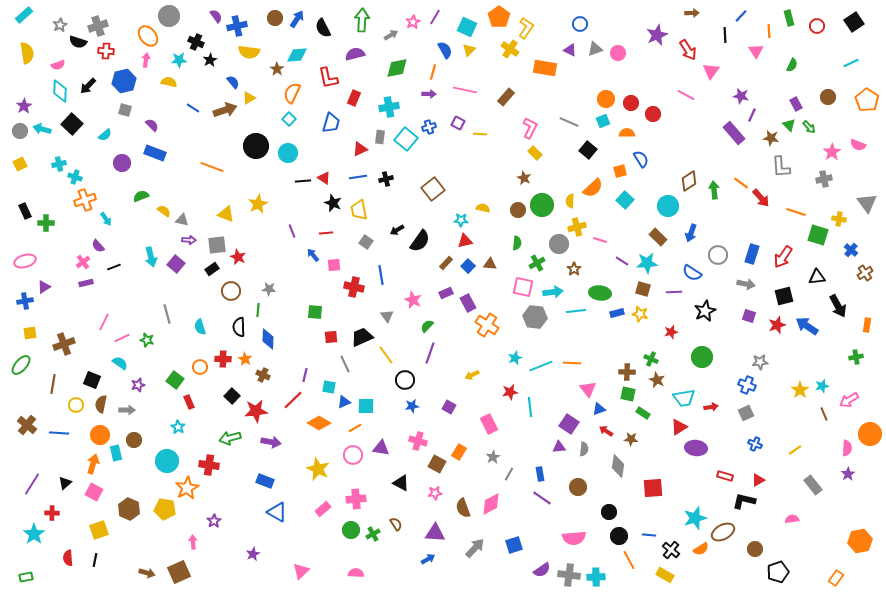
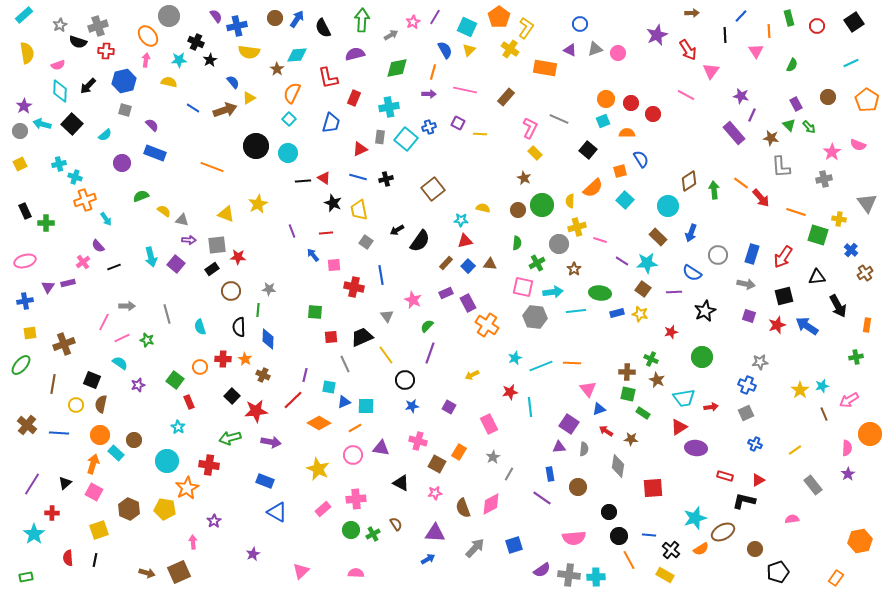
gray line at (569, 122): moved 10 px left, 3 px up
cyan arrow at (42, 129): moved 5 px up
blue line at (358, 177): rotated 24 degrees clockwise
red star at (238, 257): rotated 21 degrees counterclockwise
purple rectangle at (86, 283): moved 18 px left
purple triangle at (44, 287): moved 4 px right; rotated 24 degrees counterclockwise
brown square at (643, 289): rotated 21 degrees clockwise
gray arrow at (127, 410): moved 104 px up
cyan rectangle at (116, 453): rotated 35 degrees counterclockwise
blue rectangle at (540, 474): moved 10 px right
